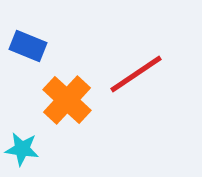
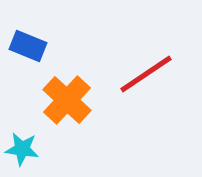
red line: moved 10 px right
